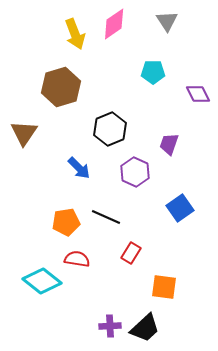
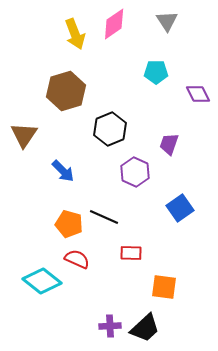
cyan pentagon: moved 3 px right
brown hexagon: moved 5 px right, 4 px down
brown triangle: moved 2 px down
blue arrow: moved 16 px left, 3 px down
black line: moved 2 px left
orange pentagon: moved 3 px right, 2 px down; rotated 24 degrees clockwise
red rectangle: rotated 60 degrees clockwise
red semicircle: rotated 15 degrees clockwise
